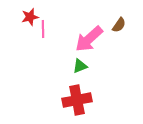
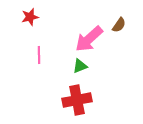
pink line: moved 4 px left, 26 px down
